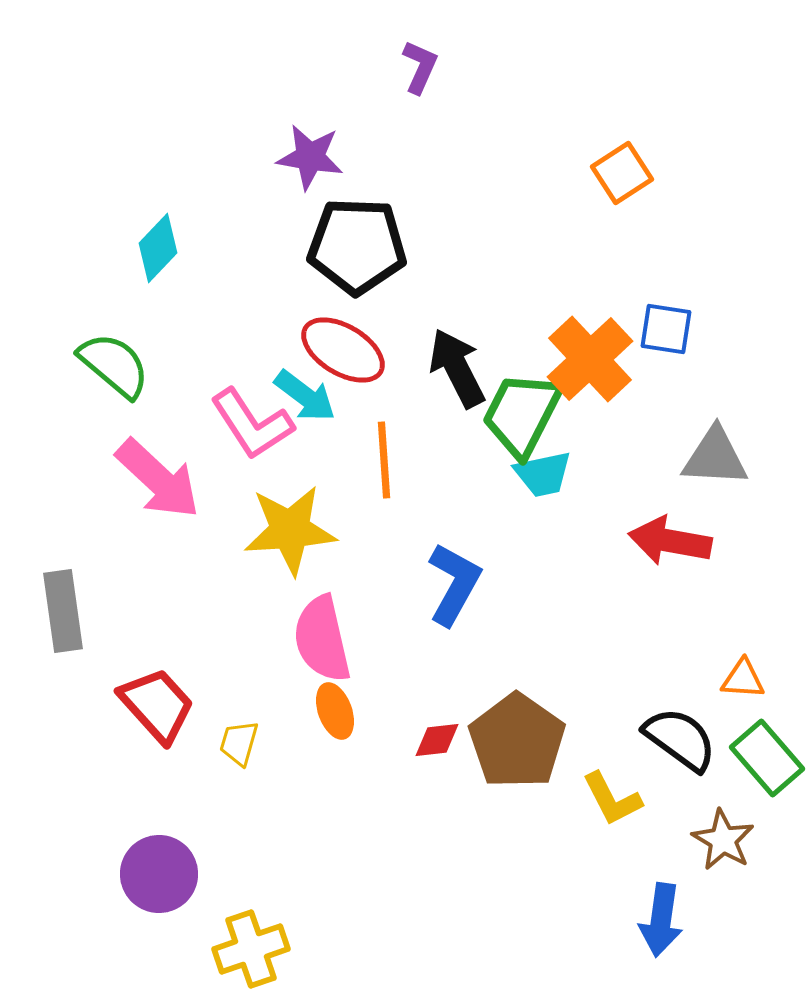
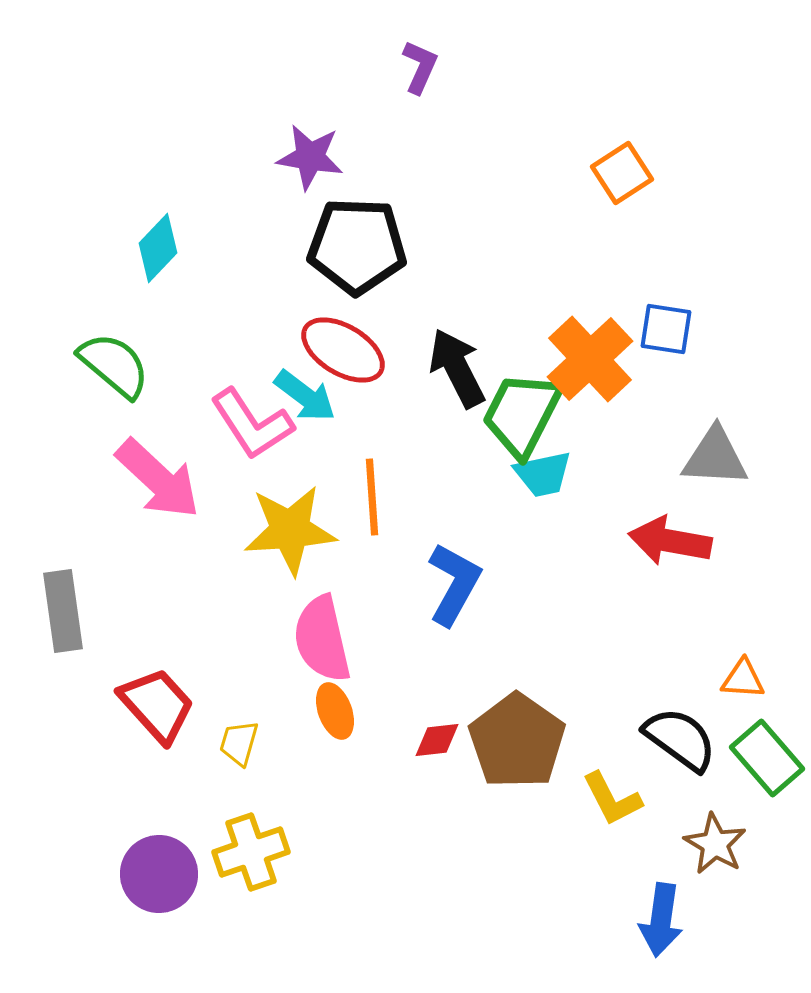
orange line: moved 12 px left, 37 px down
brown star: moved 8 px left, 4 px down
yellow cross: moved 97 px up
